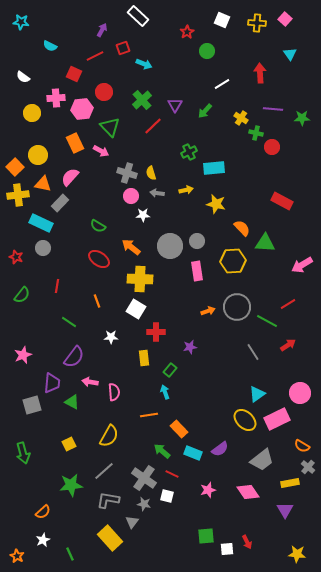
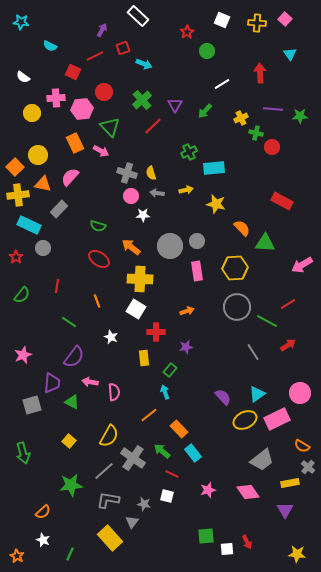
red square at (74, 74): moved 1 px left, 2 px up
yellow cross at (241, 118): rotated 32 degrees clockwise
green star at (302, 118): moved 2 px left, 2 px up
gray rectangle at (60, 203): moved 1 px left, 6 px down
cyan rectangle at (41, 223): moved 12 px left, 2 px down
green semicircle at (98, 226): rotated 14 degrees counterclockwise
red star at (16, 257): rotated 16 degrees clockwise
yellow hexagon at (233, 261): moved 2 px right, 7 px down
orange arrow at (208, 311): moved 21 px left
white star at (111, 337): rotated 24 degrees clockwise
purple star at (190, 347): moved 4 px left
orange line at (149, 415): rotated 30 degrees counterclockwise
yellow ellipse at (245, 420): rotated 70 degrees counterclockwise
yellow square at (69, 444): moved 3 px up; rotated 24 degrees counterclockwise
purple semicircle at (220, 449): moved 3 px right, 52 px up; rotated 96 degrees counterclockwise
cyan rectangle at (193, 453): rotated 30 degrees clockwise
gray cross at (144, 478): moved 11 px left, 20 px up
white star at (43, 540): rotated 24 degrees counterclockwise
green line at (70, 554): rotated 48 degrees clockwise
